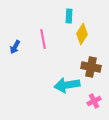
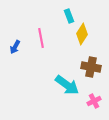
cyan rectangle: rotated 24 degrees counterclockwise
pink line: moved 2 px left, 1 px up
cyan arrow: rotated 135 degrees counterclockwise
